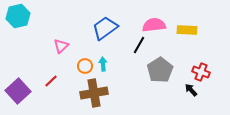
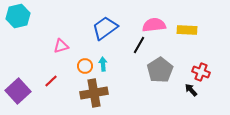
pink triangle: rotated 28 degrees clockwise
